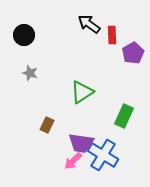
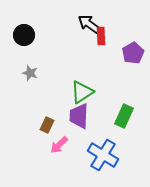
red rectangle: moved 11 px left, 1 px down
purple trapezoid: moved 2 px left, 27 px up; rotated 84 degrees clockwise
pink arrow: moved 14 px left, 16 px up
